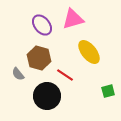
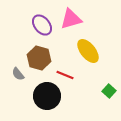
pink triangle: moved 2 px left
yellow ellipse: moved 1 px left, 1 px up
red line: rotated 12 degrees counterclockwise
green square: moved 1 px right; rotated 32 degrees counterclockwise
